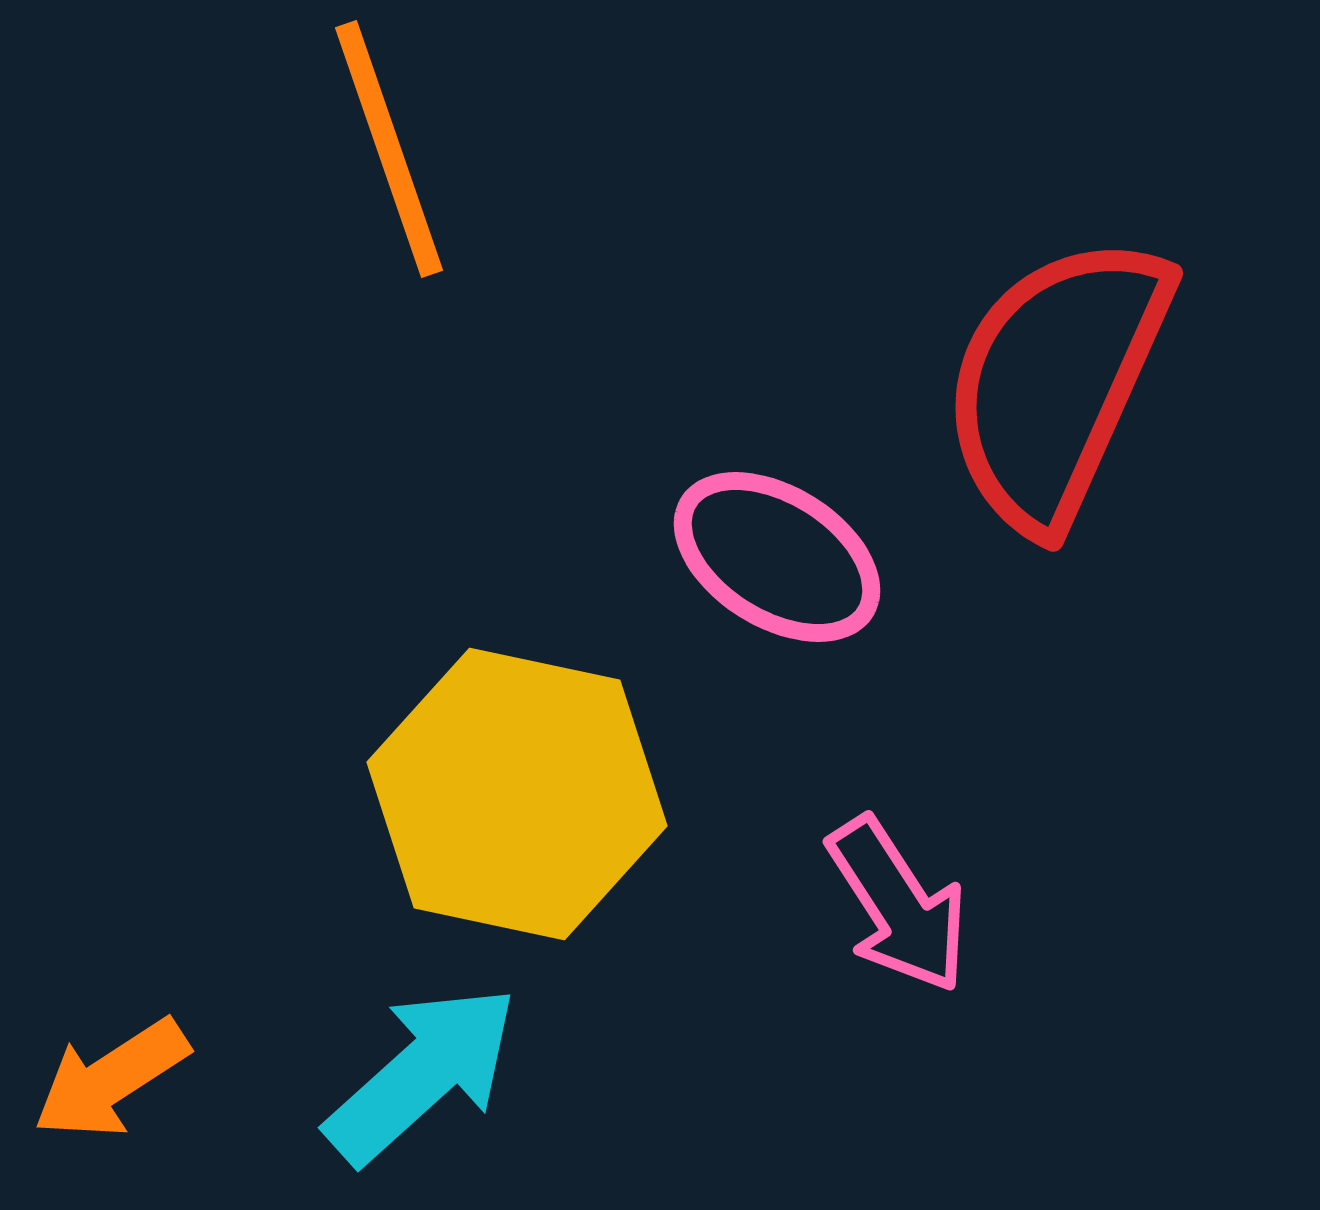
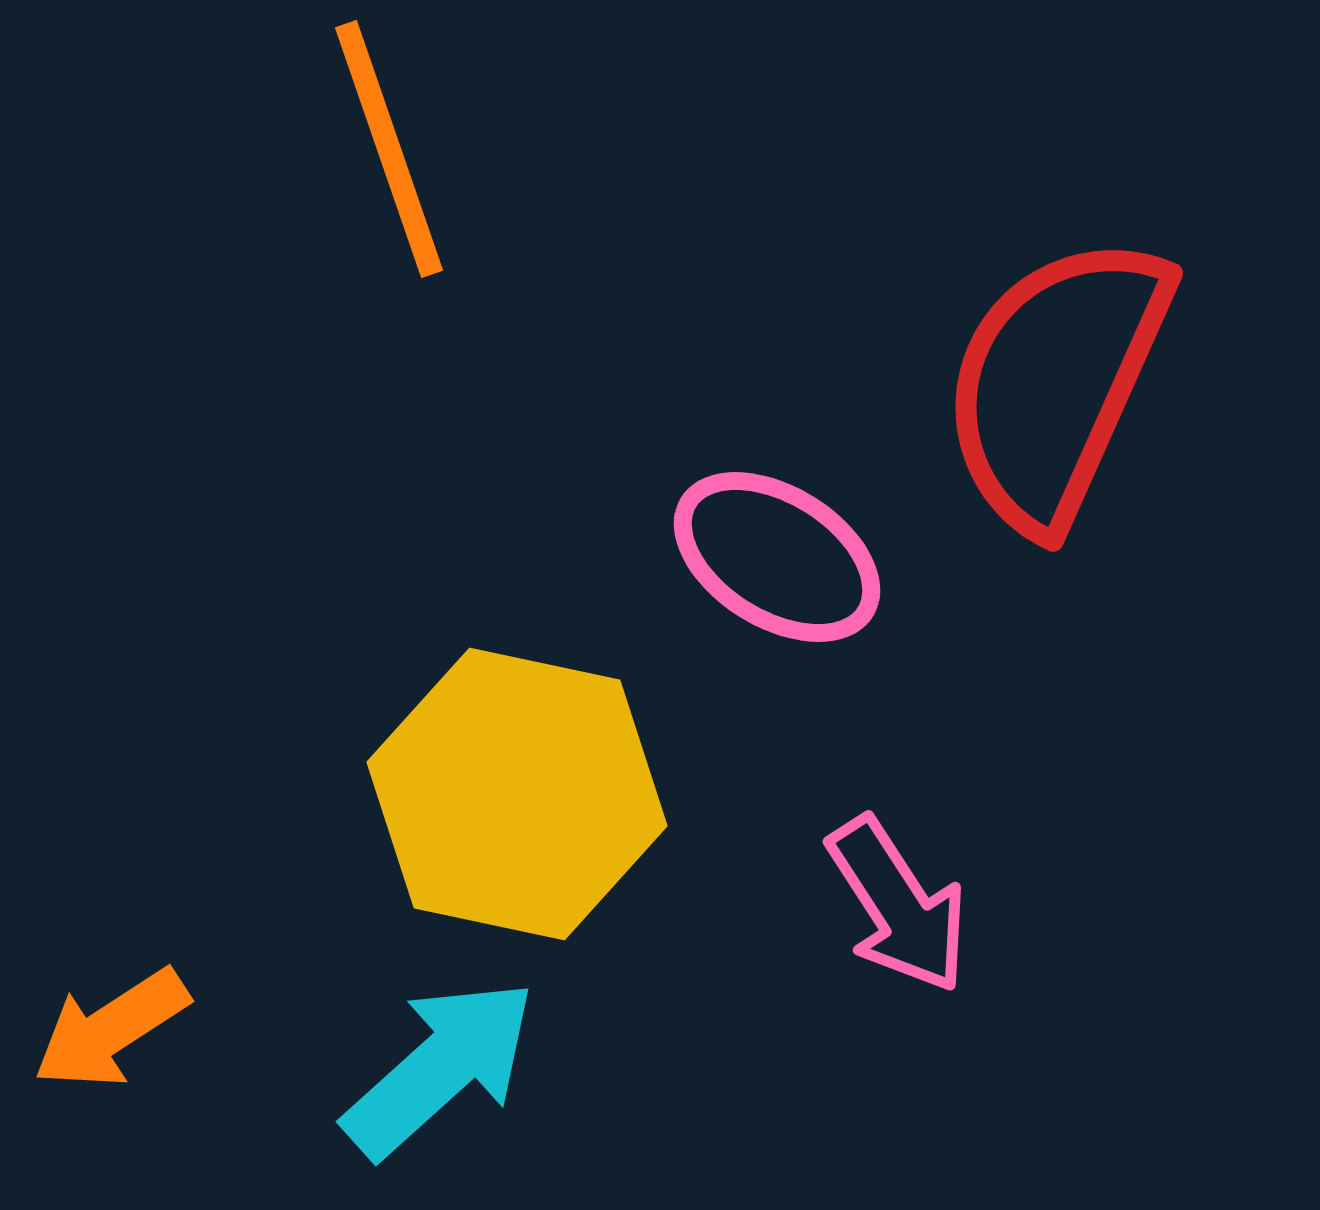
cyan arrow: moved 18 px right, 6 px up
orange arrow: moved 50 px up
